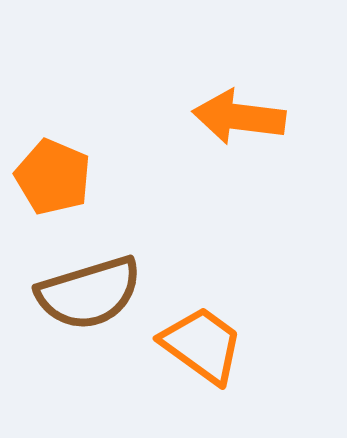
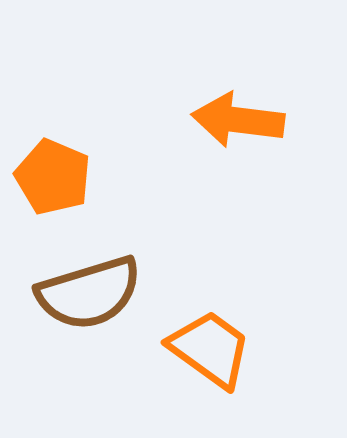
orange arrow: moved 1 px left, 3 px down
orange trapezoid: moved 8 px right, 4 px down
